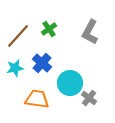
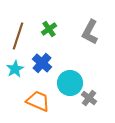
brown line: rotated 24 degrees counterclockwise
cyan star: moved 1 px down; rotated 18 degrees counterclockwise
orange trapezoid: moved 1 px right, 2 px down; rotated 15 degrees clockwise
